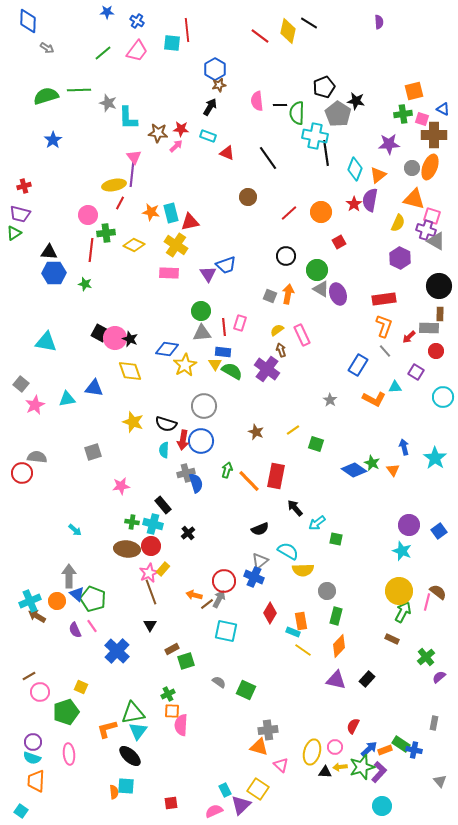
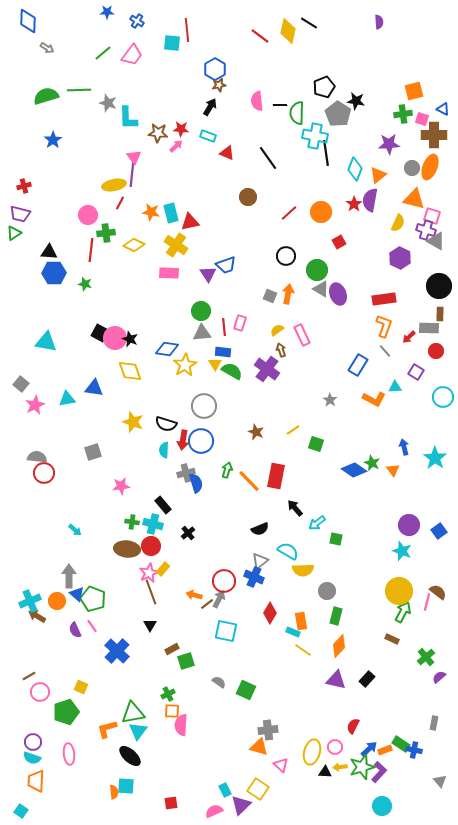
pink trapezoid at (137, 51): moved 5 px left, 4 px down
red circle at (22, 473): moved 22 px right
